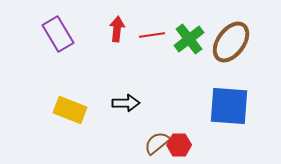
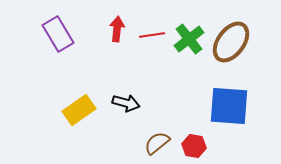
black arrow: rotated 16 degrees clockwise
yellow rectangle: moved 9 px right; rotated 56 degrees counterclockwise
red hexagon: moved 15 px right, 1 px down; rotated 10 degrees clockwise
